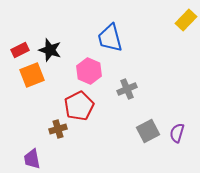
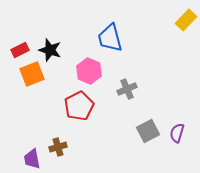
orange square: moved 1 px up
brown cross: moved 18 px down
